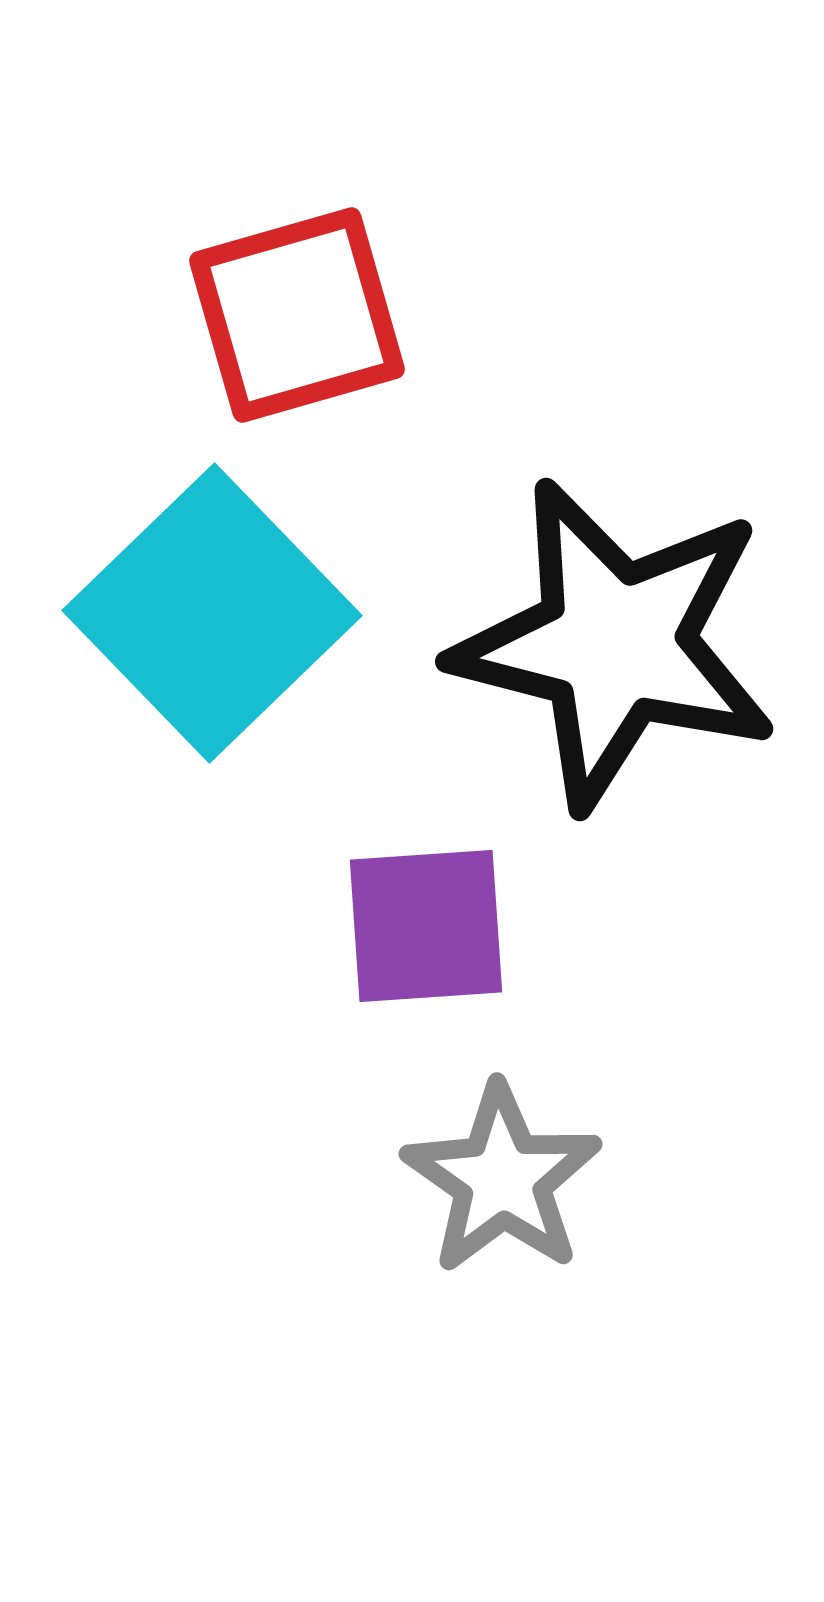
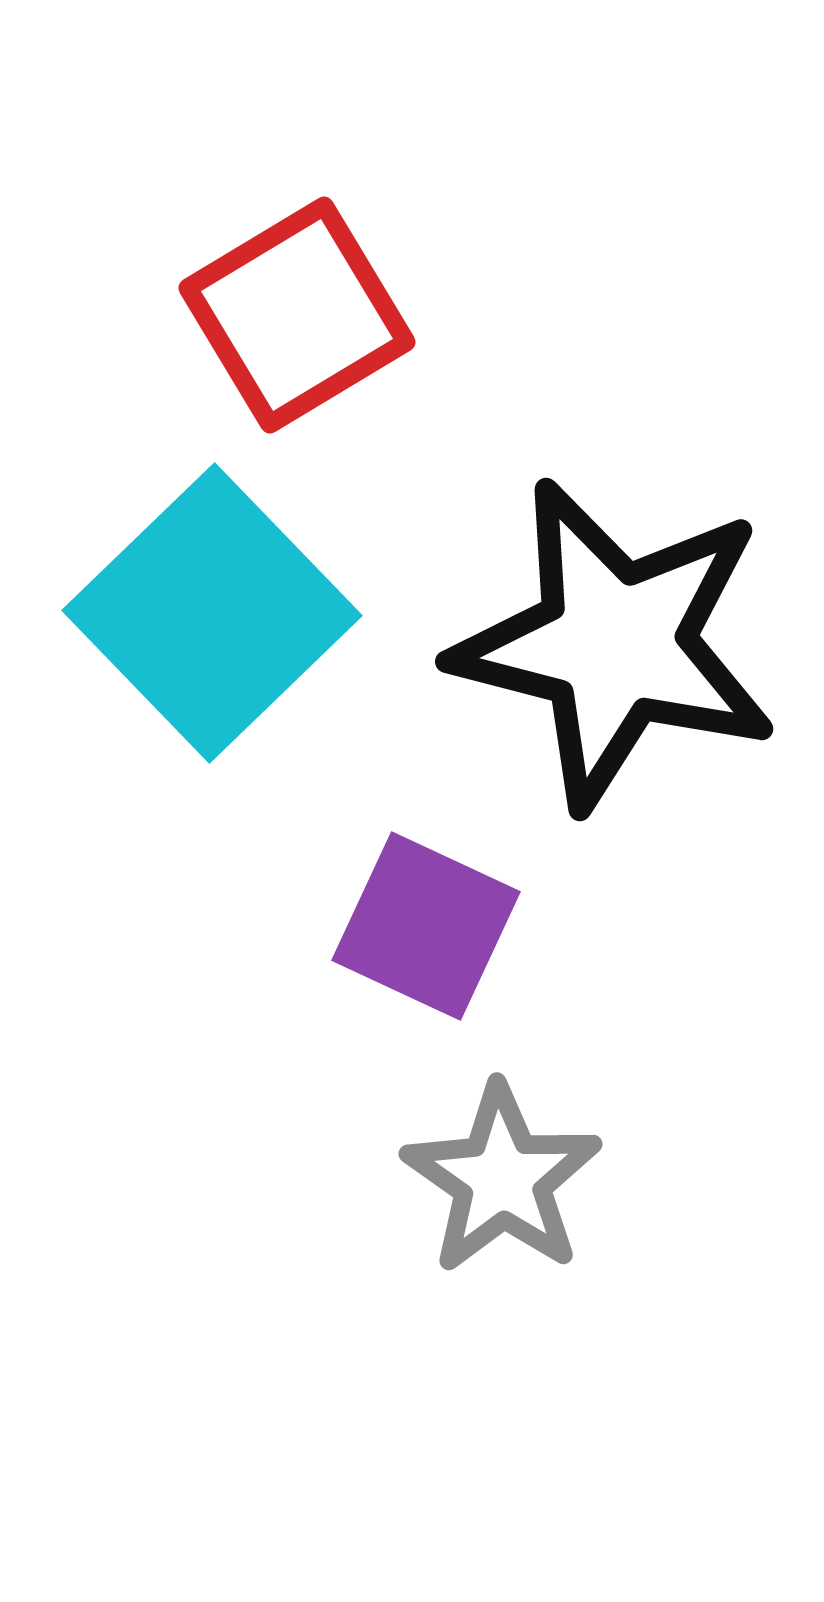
red square: rotated 15 degrees counterclockwise
purple square: rotated 29 degrees clockwise
